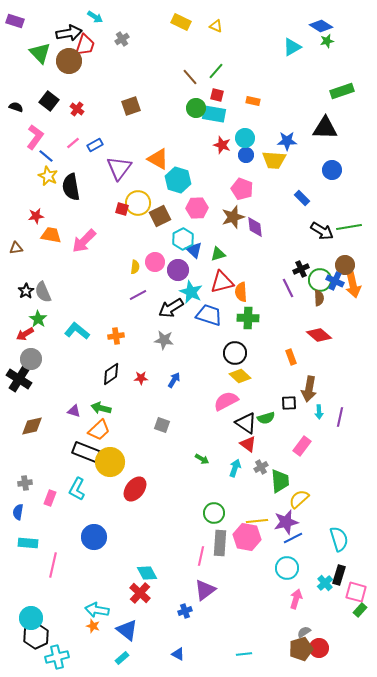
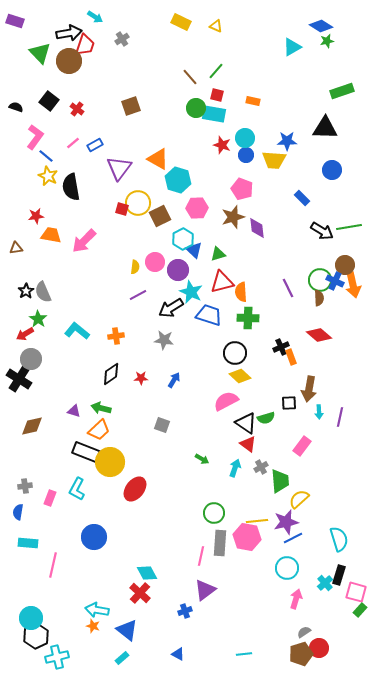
purple diamond at (255, 227): moved 2 px right, 1 px down
black cross at (301, 269): moved 20 px left, 78 px down
gray cross at (25, 483): moved 3 px down
brown pentagon at (301, 649): moved 5 px down
